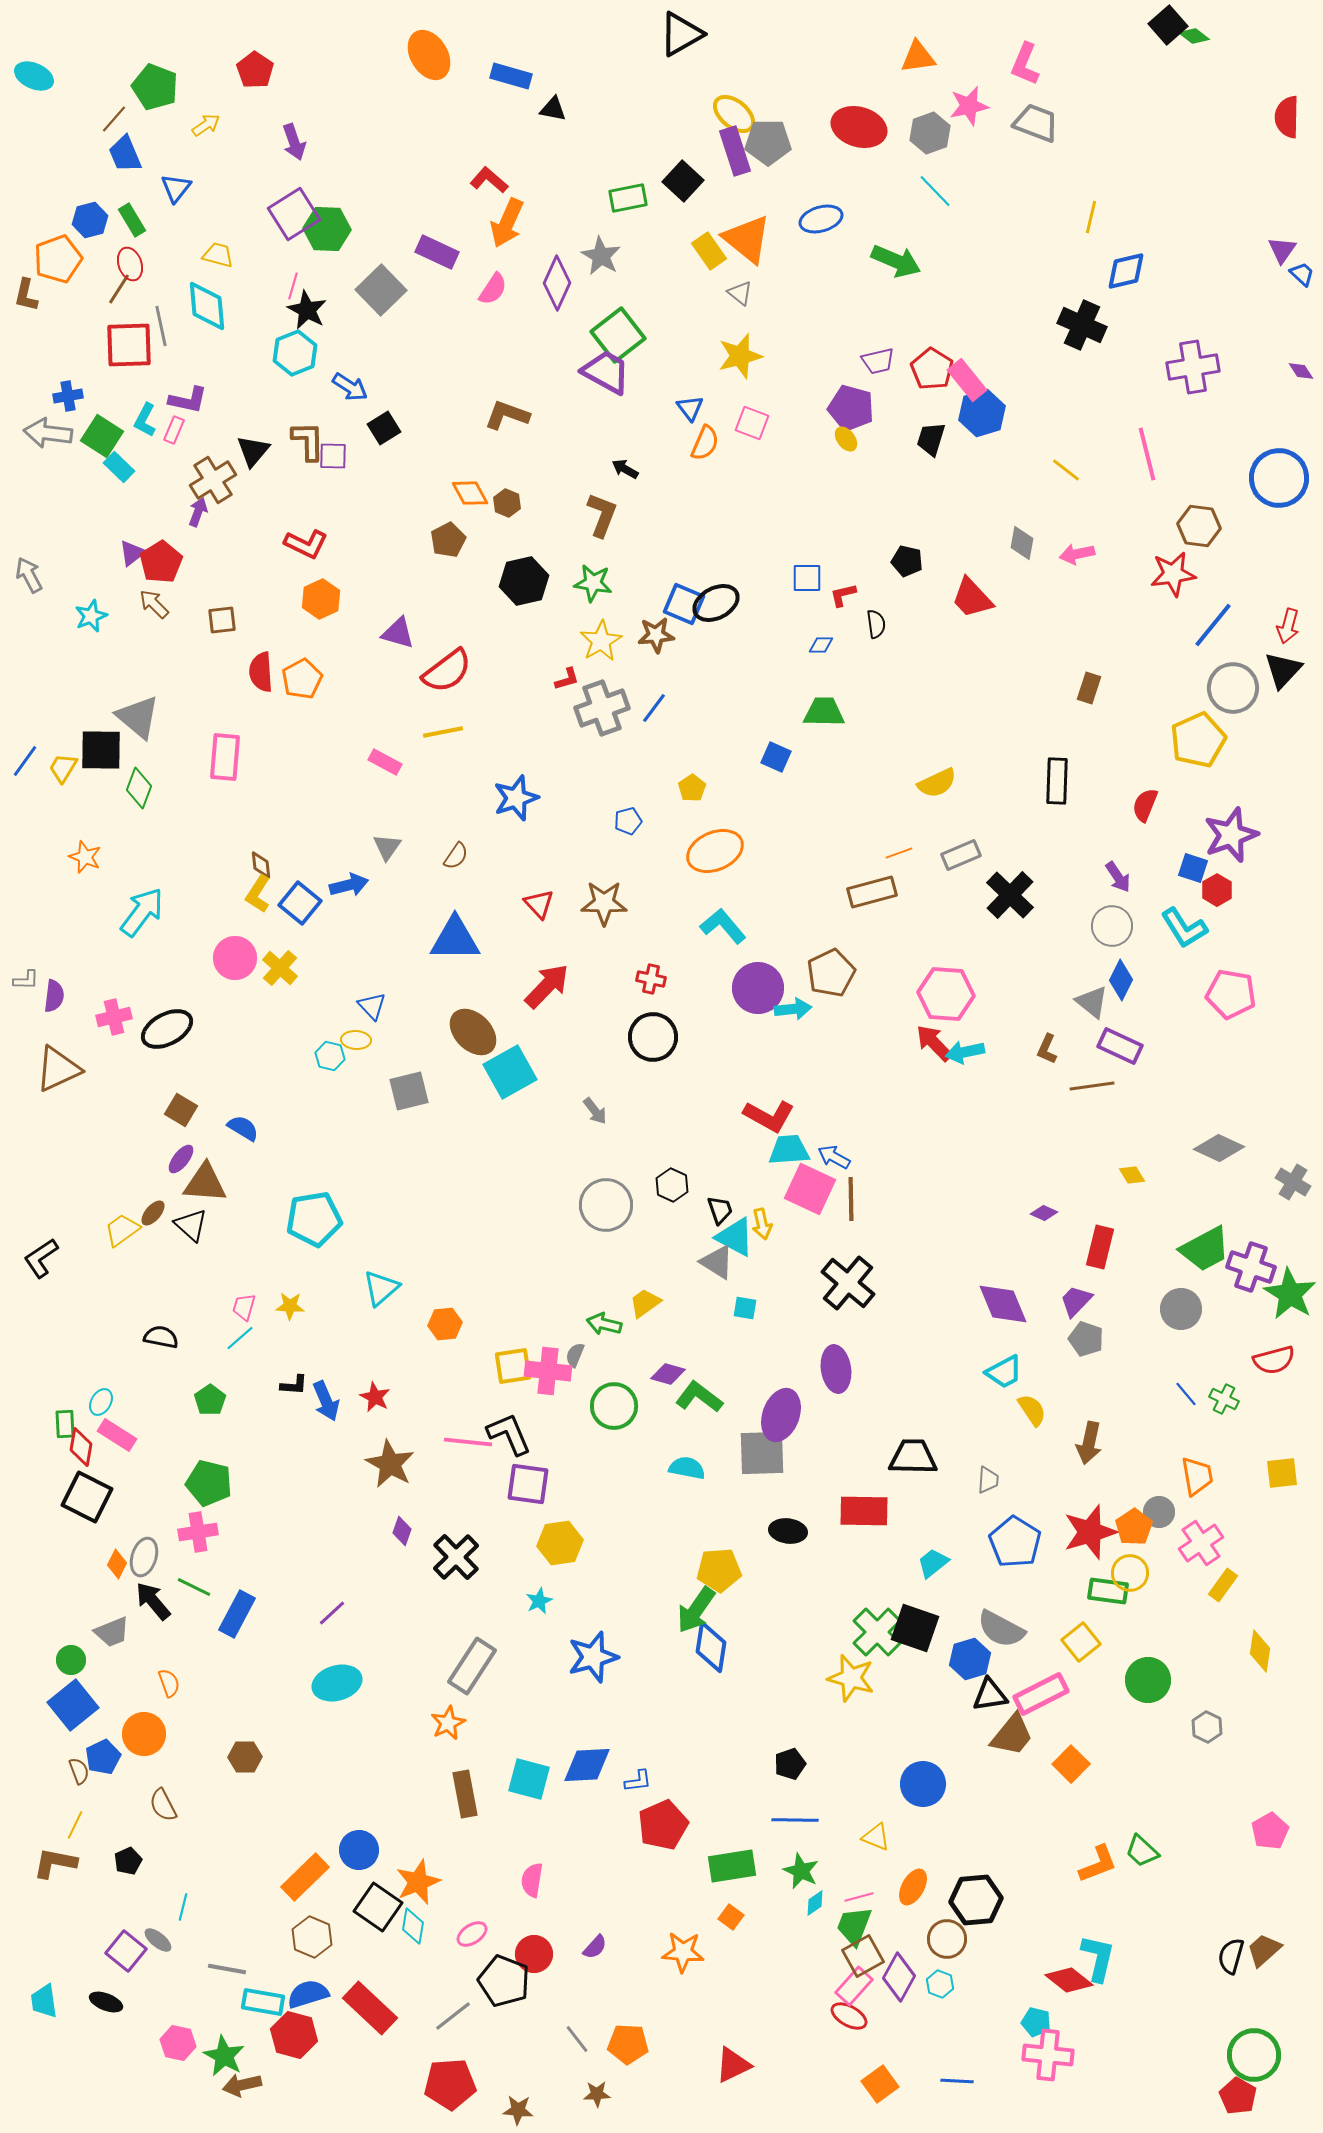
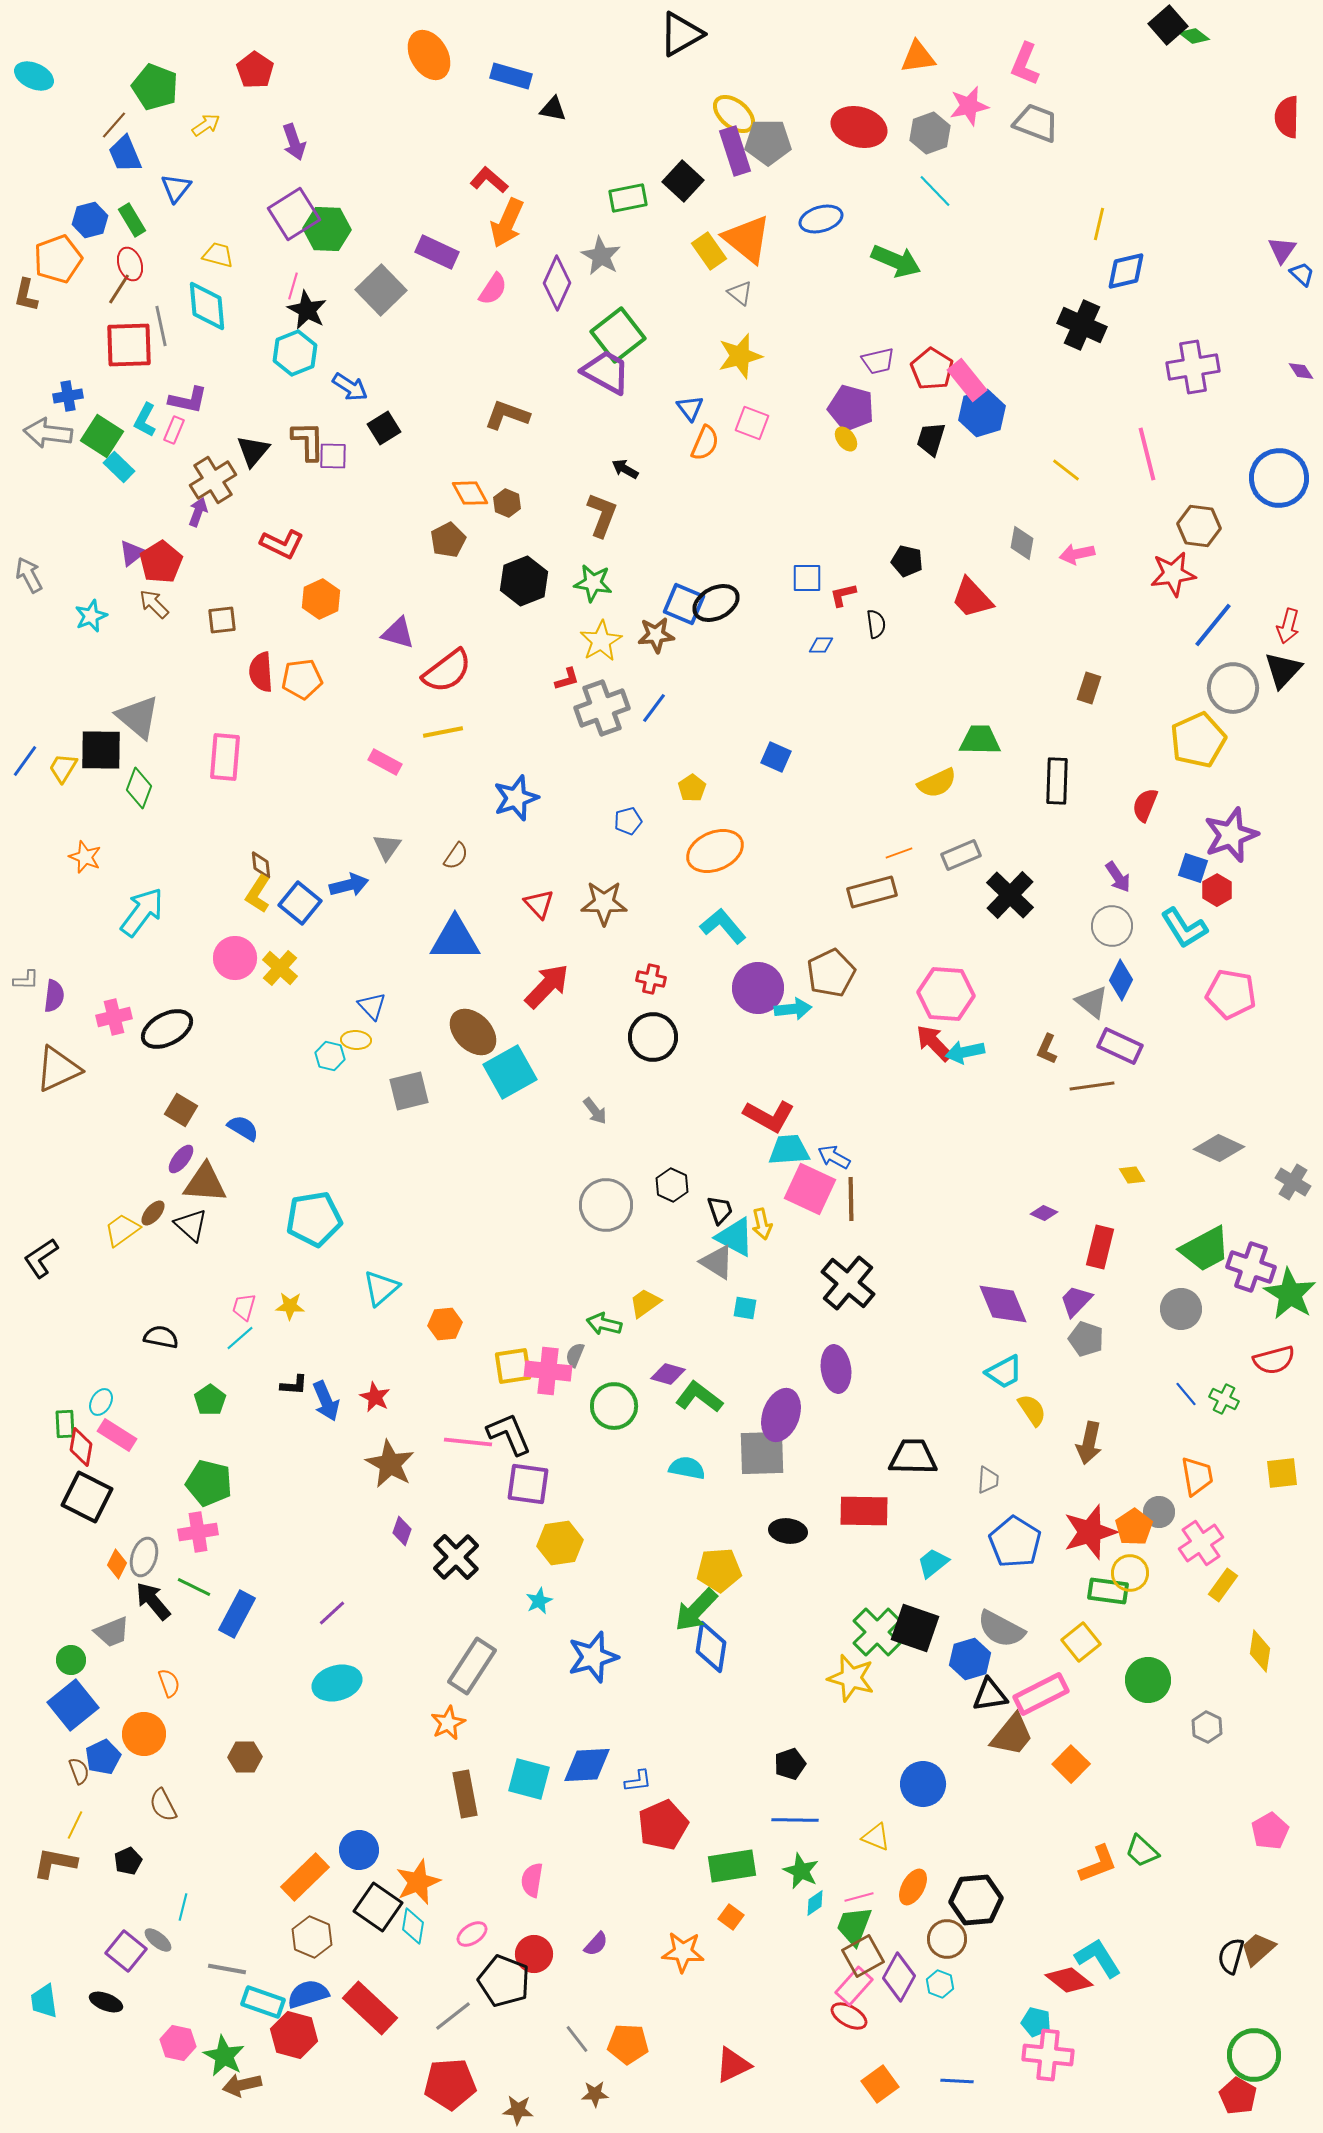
brown line at (114, 119): moved 6 px down
yellow line at (1091, 217): moved 8 px right, 7 px down
red L-shape at (306, 544): moved 24 px left
black hexagon at (524, 581): rotated 9 degrees counterclockwise
orange pentagon at (302, 679): rotated 21 degrees clockwise
green trapezoid at (824, 712): moved 156 px right, 28 px down
green arrow at (696, 1610): rotated 9 degrees clockwise
purple semicircle at (595, 1947): moved 1 px right, 3 px up
brown trapezoid at (1264, 1950): moved 6 px left, 1 px up
cyan L-shape at (1098, 1958): rotated 45 degrees counterclockwise
cyan rectangle at (263, 2002): rotated 9 degrees clockwise
brown star at (597, 2094): moved 2 px left
